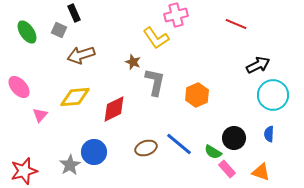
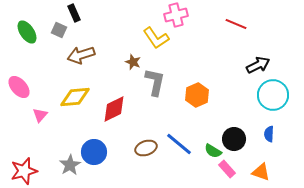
black circle: moved 1 px down
green semicircle: moved 1 px up
